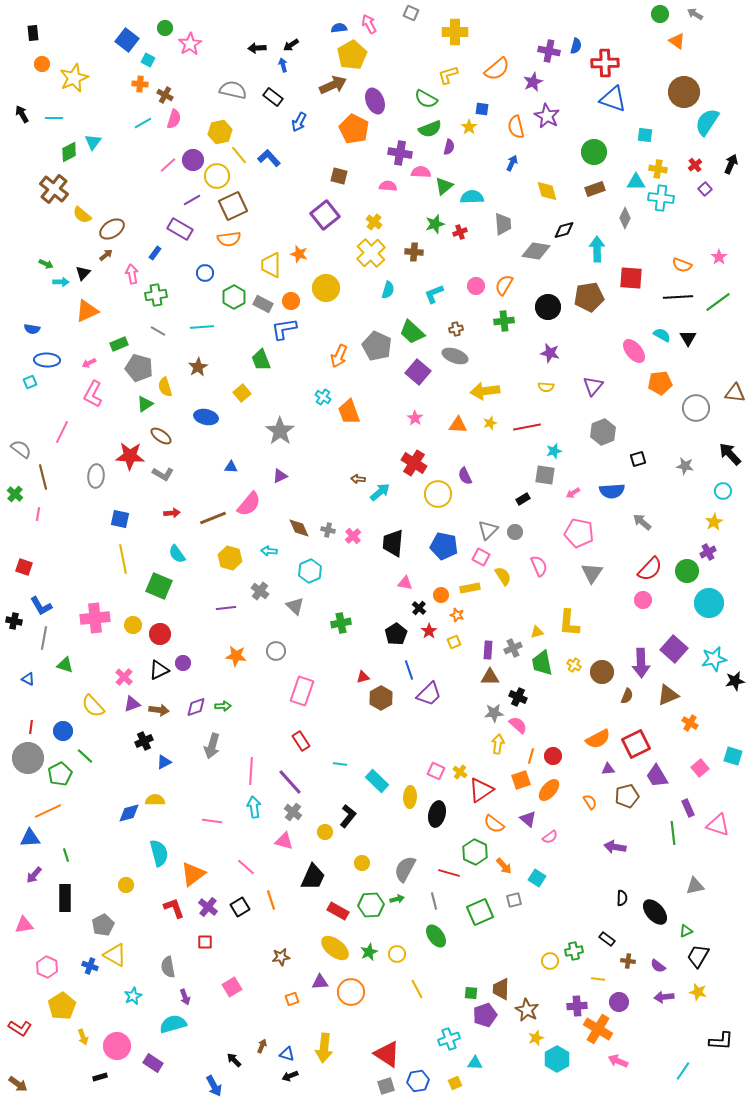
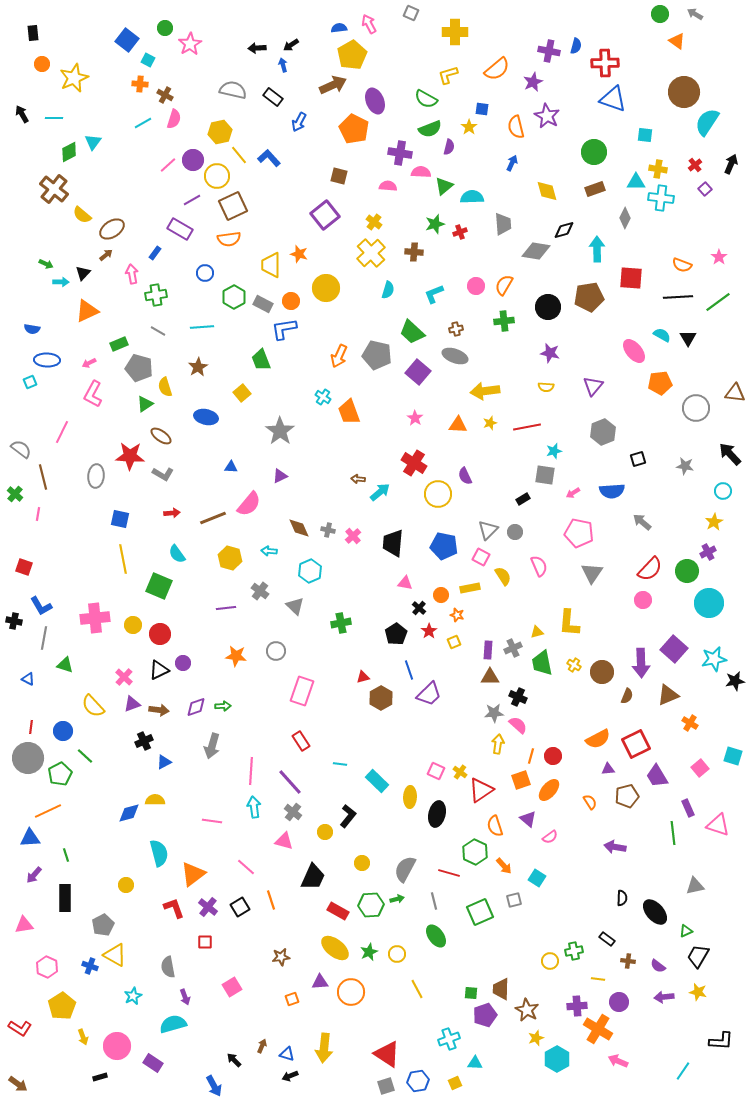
gray pentagon at (377, 346): moved 9 px down; rotated 12 degrees counterclockwise
orange semicircle at (494, 824): moved 1 px right, 2 px down; rotated 35 degrees clockwise
